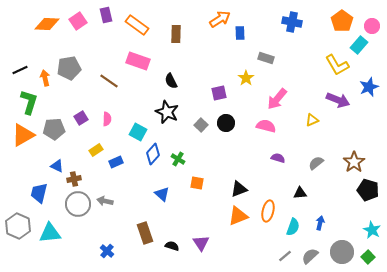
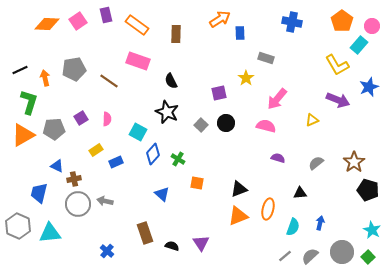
gray pentagon at (69, 68): moved 5 px right, 1 px down
orange ellipse at (268, 211): moved 2 px up
